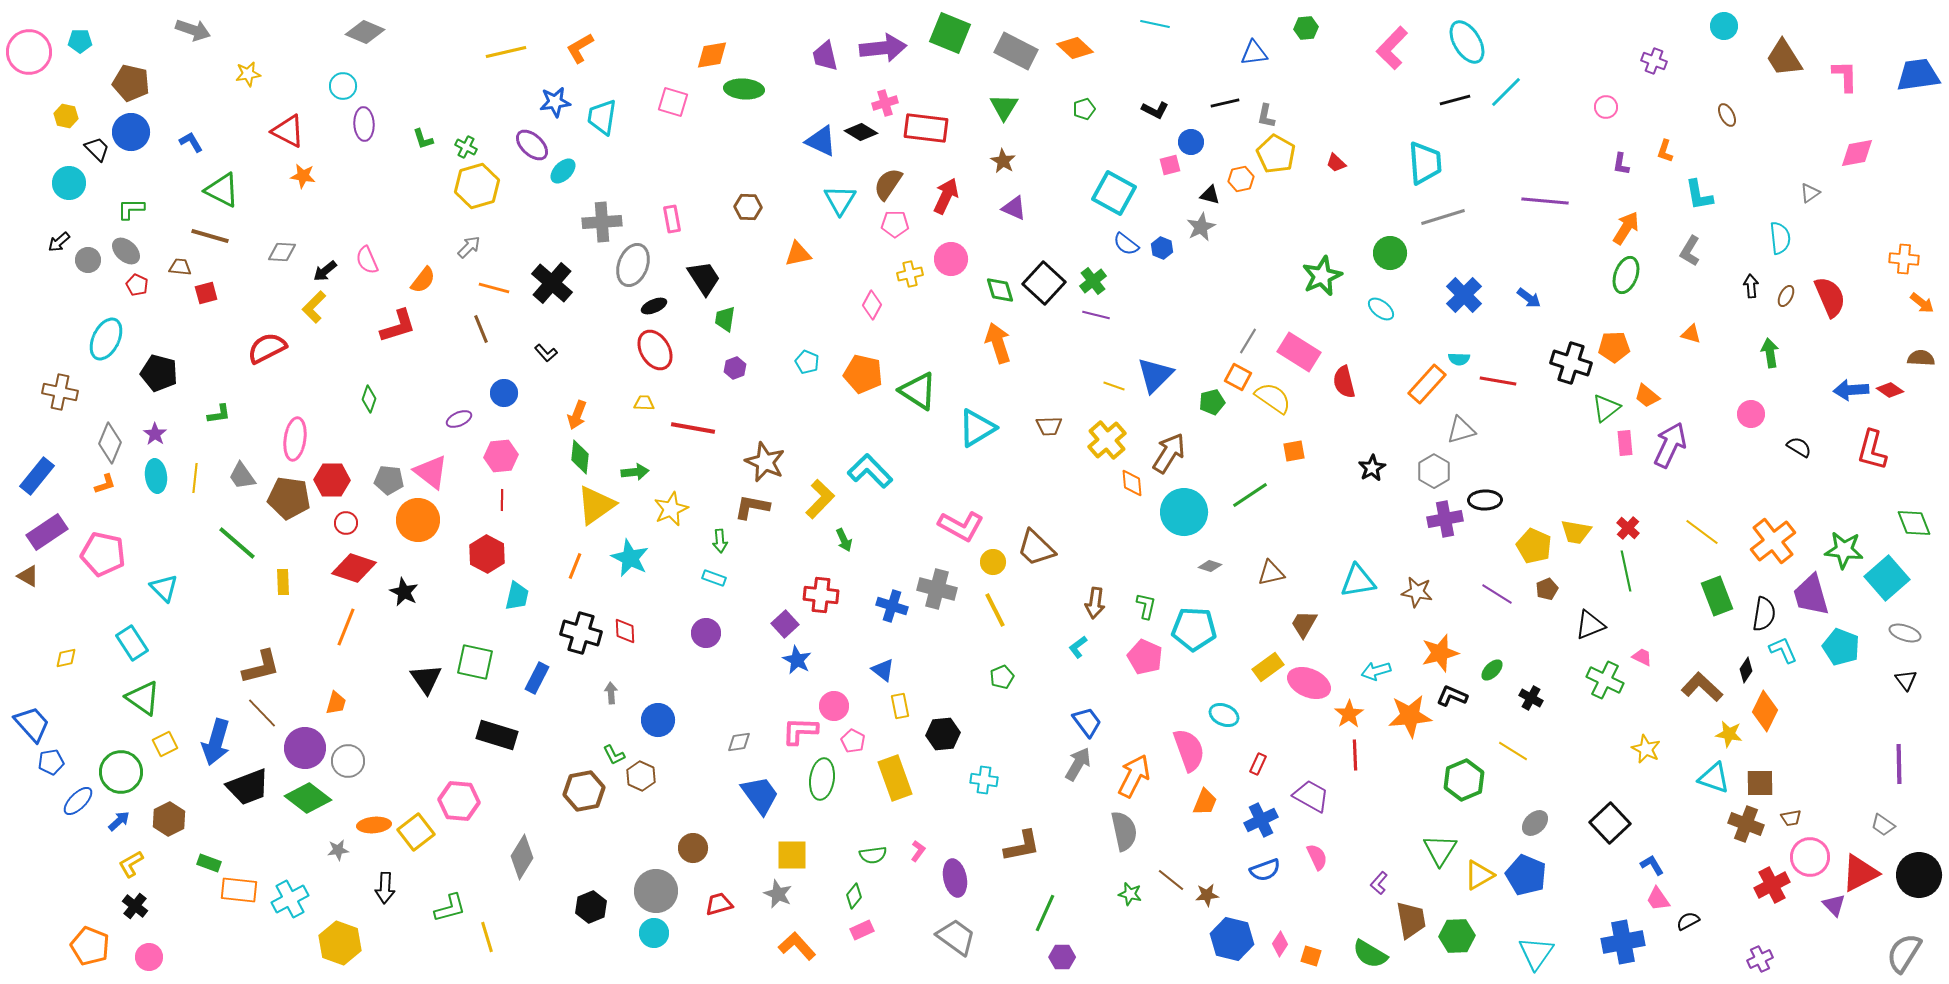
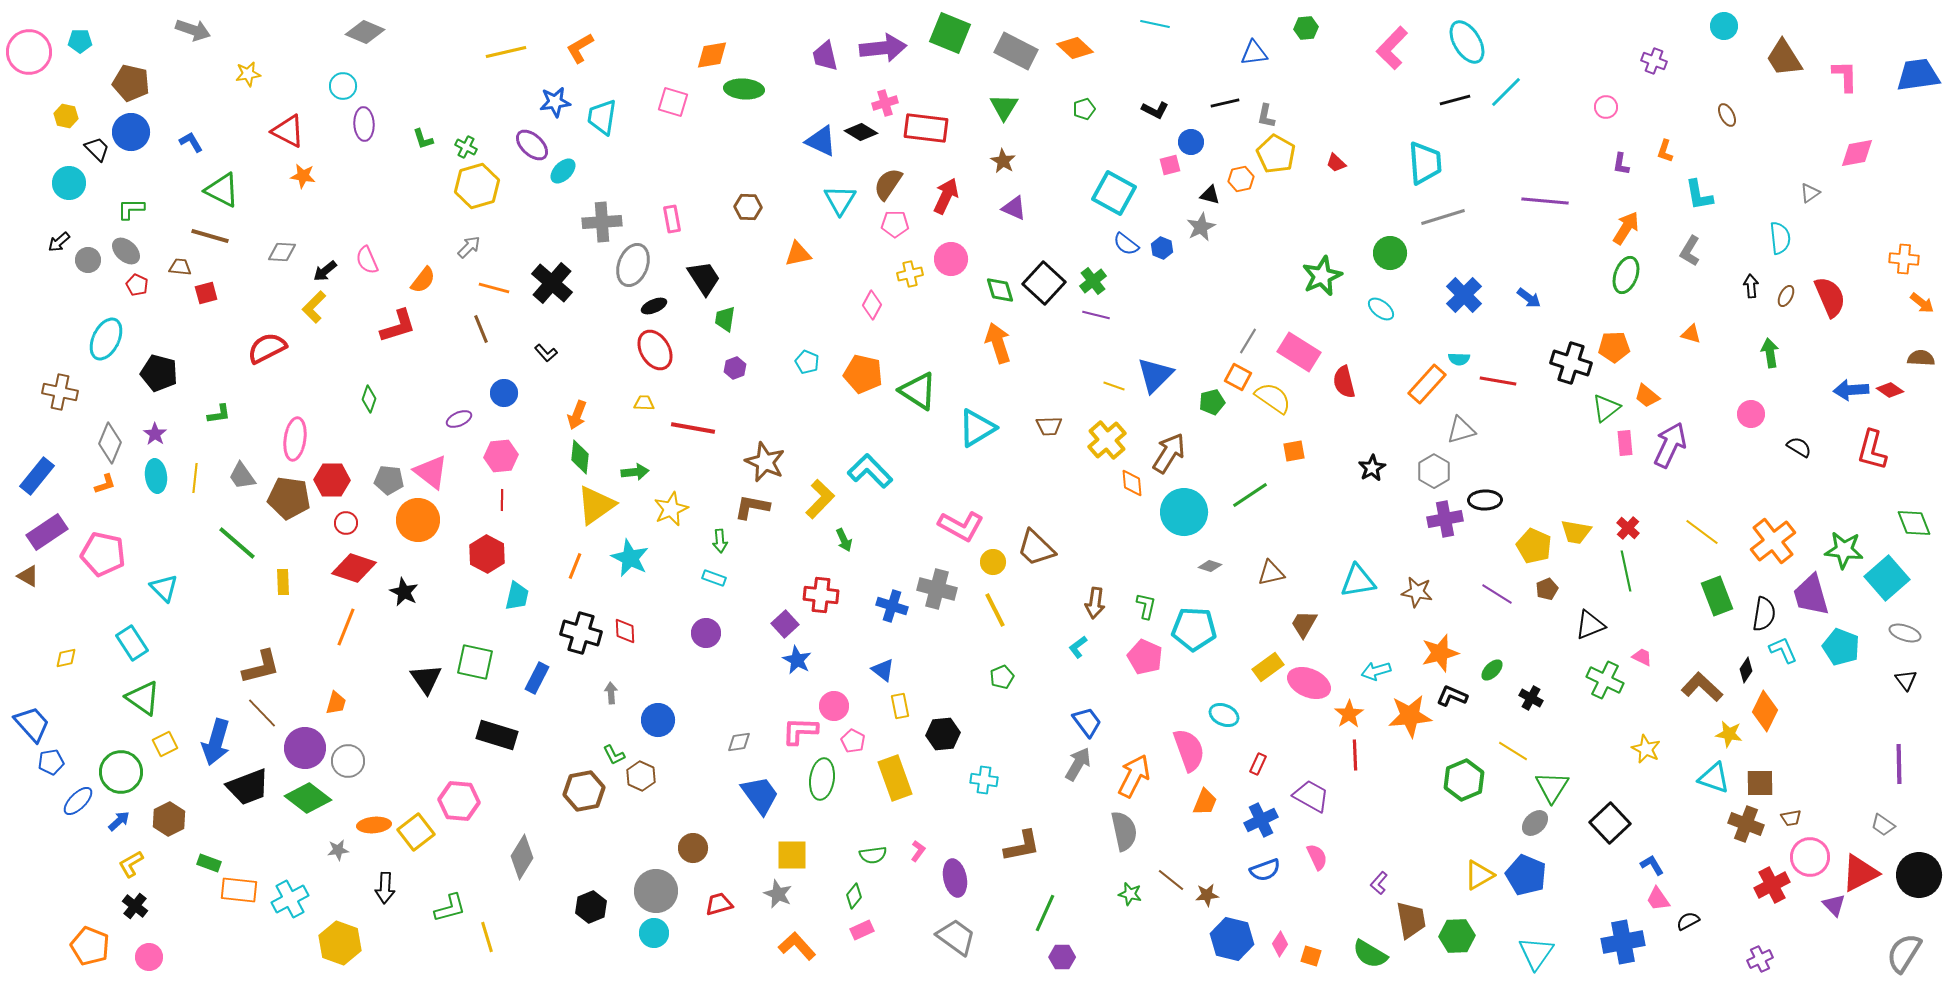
green triangle at (1440, 850): moved 112 px right, 63 px up
